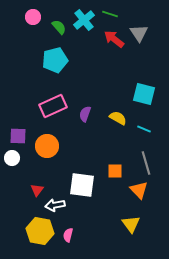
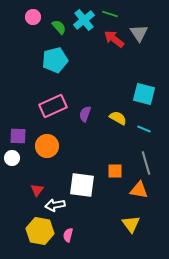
orange triangle: rotated 36 degrees counterclockwise
